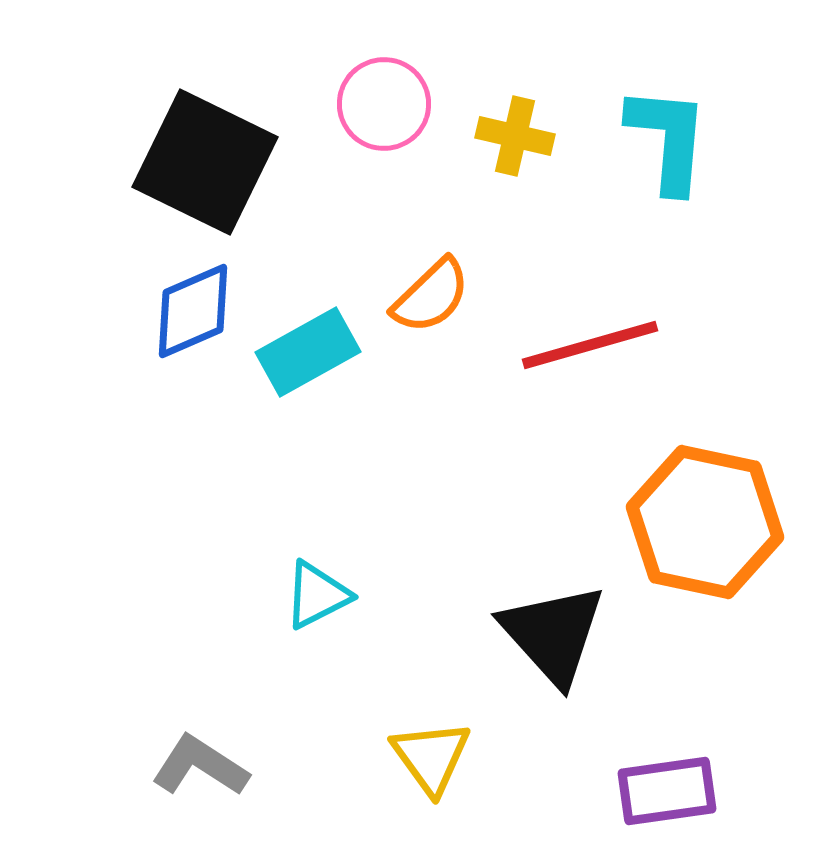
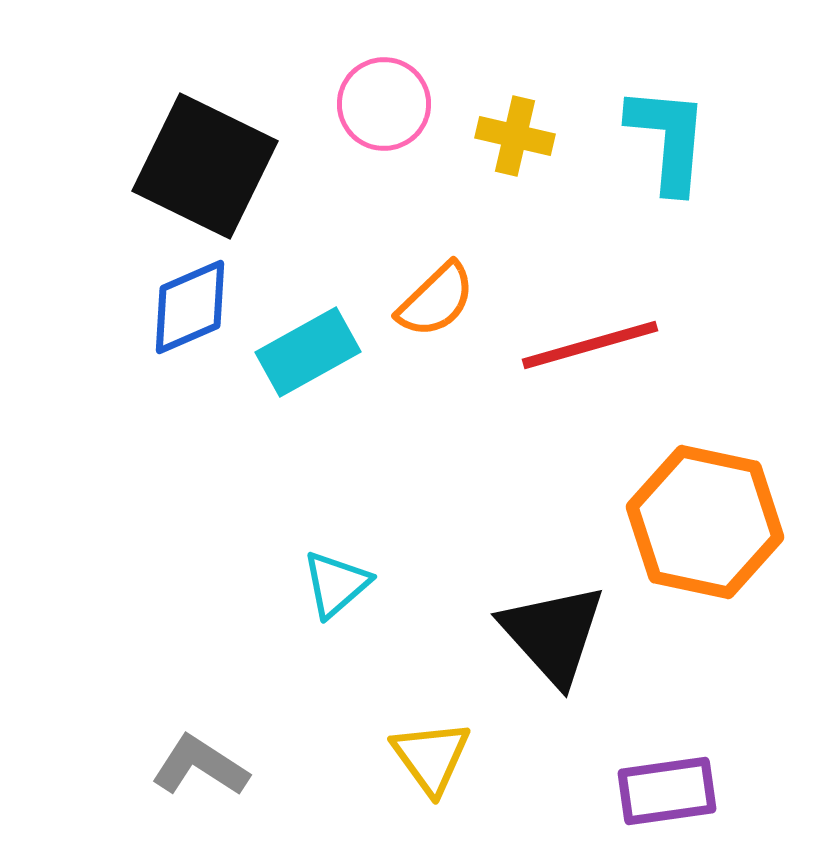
black square: moved 4 px down
orange semicircle: moved 5 px right, 4 px down
blue diamond: moved 3 px left, 4 px up
cyan triangle: moved 19 px right, 11 px up; rotated 14 degrees counterclockwise
